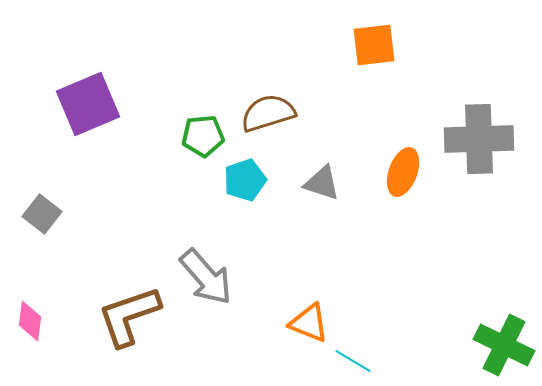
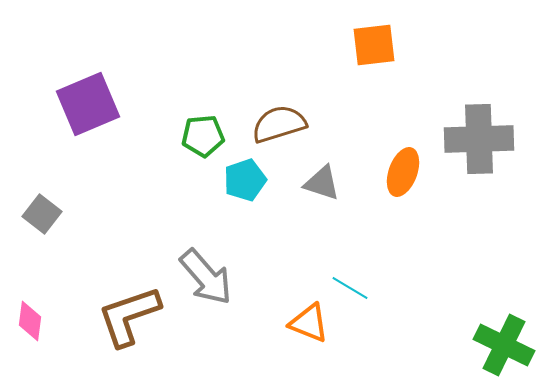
brown semicircle: moved 11 px right, 11 px down
cyan line: moved 3 px left, 73 px up
